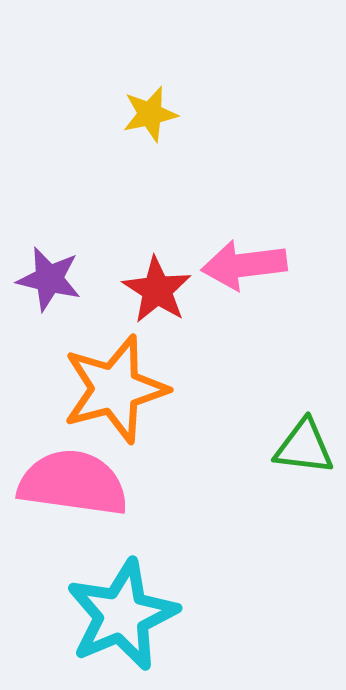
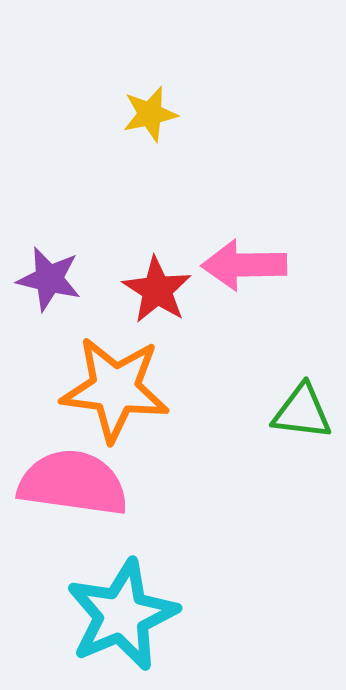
pink arrow: rotated 6 degrees clockwise
orange star: rotated 22 degrees clockwise
green triangle: moved 2 px left, 35 px up
